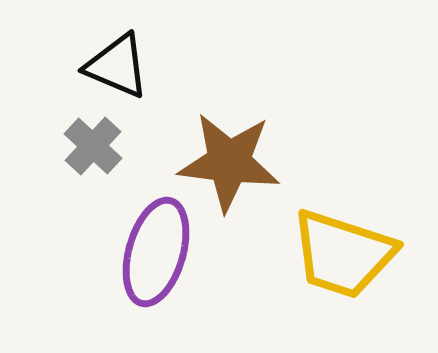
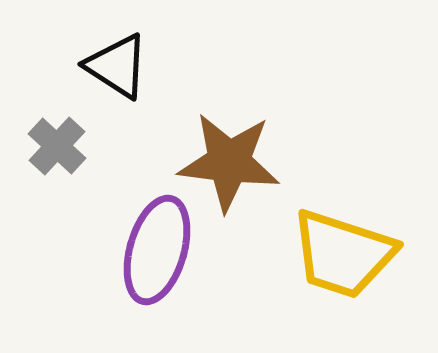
black triangle: rotated 10 degrees clockwise
gray cross: moved 36 px left
purple ellipse: moved 1 px right, 2 px up
